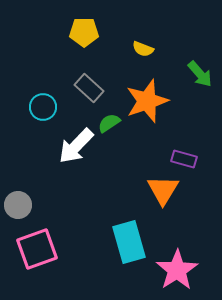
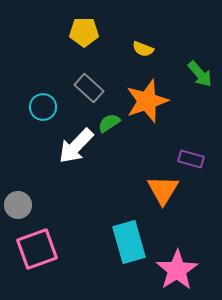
purple rectangle: moved 7 px right
